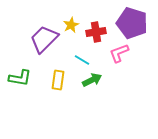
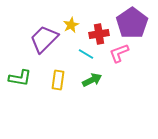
purple pentagon: rotated 20 degrees clockwise
red cross: moved 3 px right, 2 px down
cyan line: moved 4 px right, 6 px up
